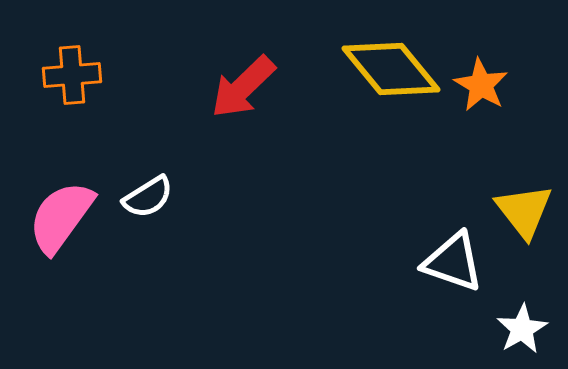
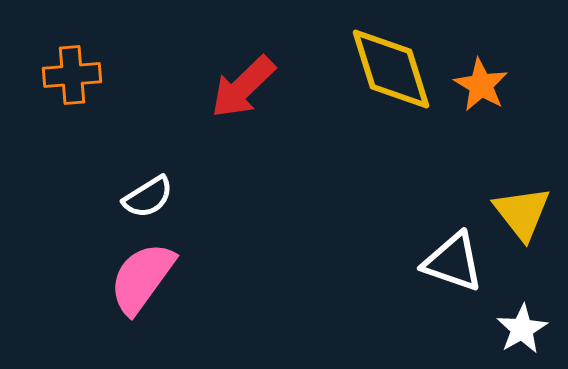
yellow diamond: rotated 22 degrees clockwise
yellow triangle: moved 2 px left, 2 px down
pink semicircle: moved 81 px right, 61 px down
